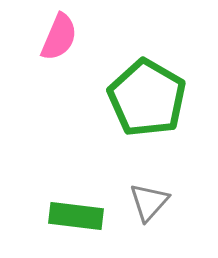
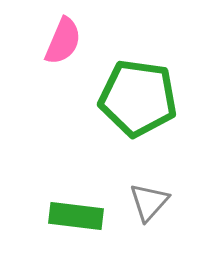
pink semicircle: moved 4 px right, 4 px down
green pentagon: moved 9 px left; rotated 22 degrees counterclockwise
